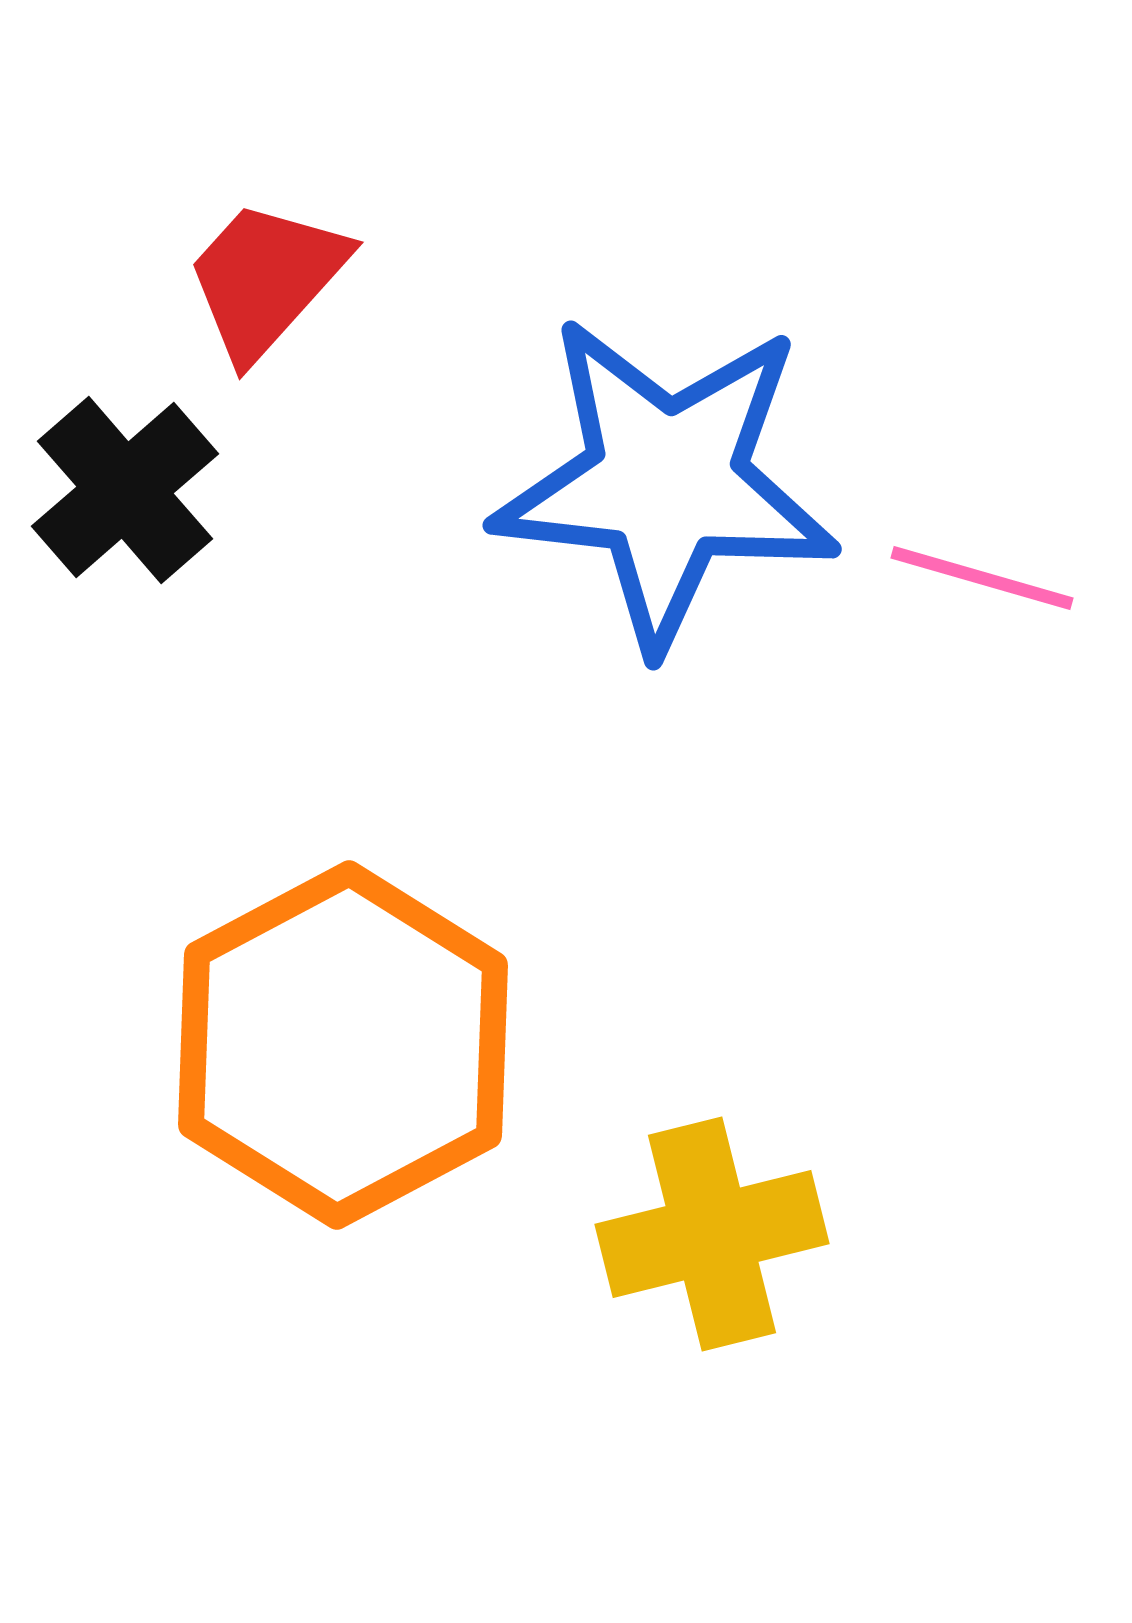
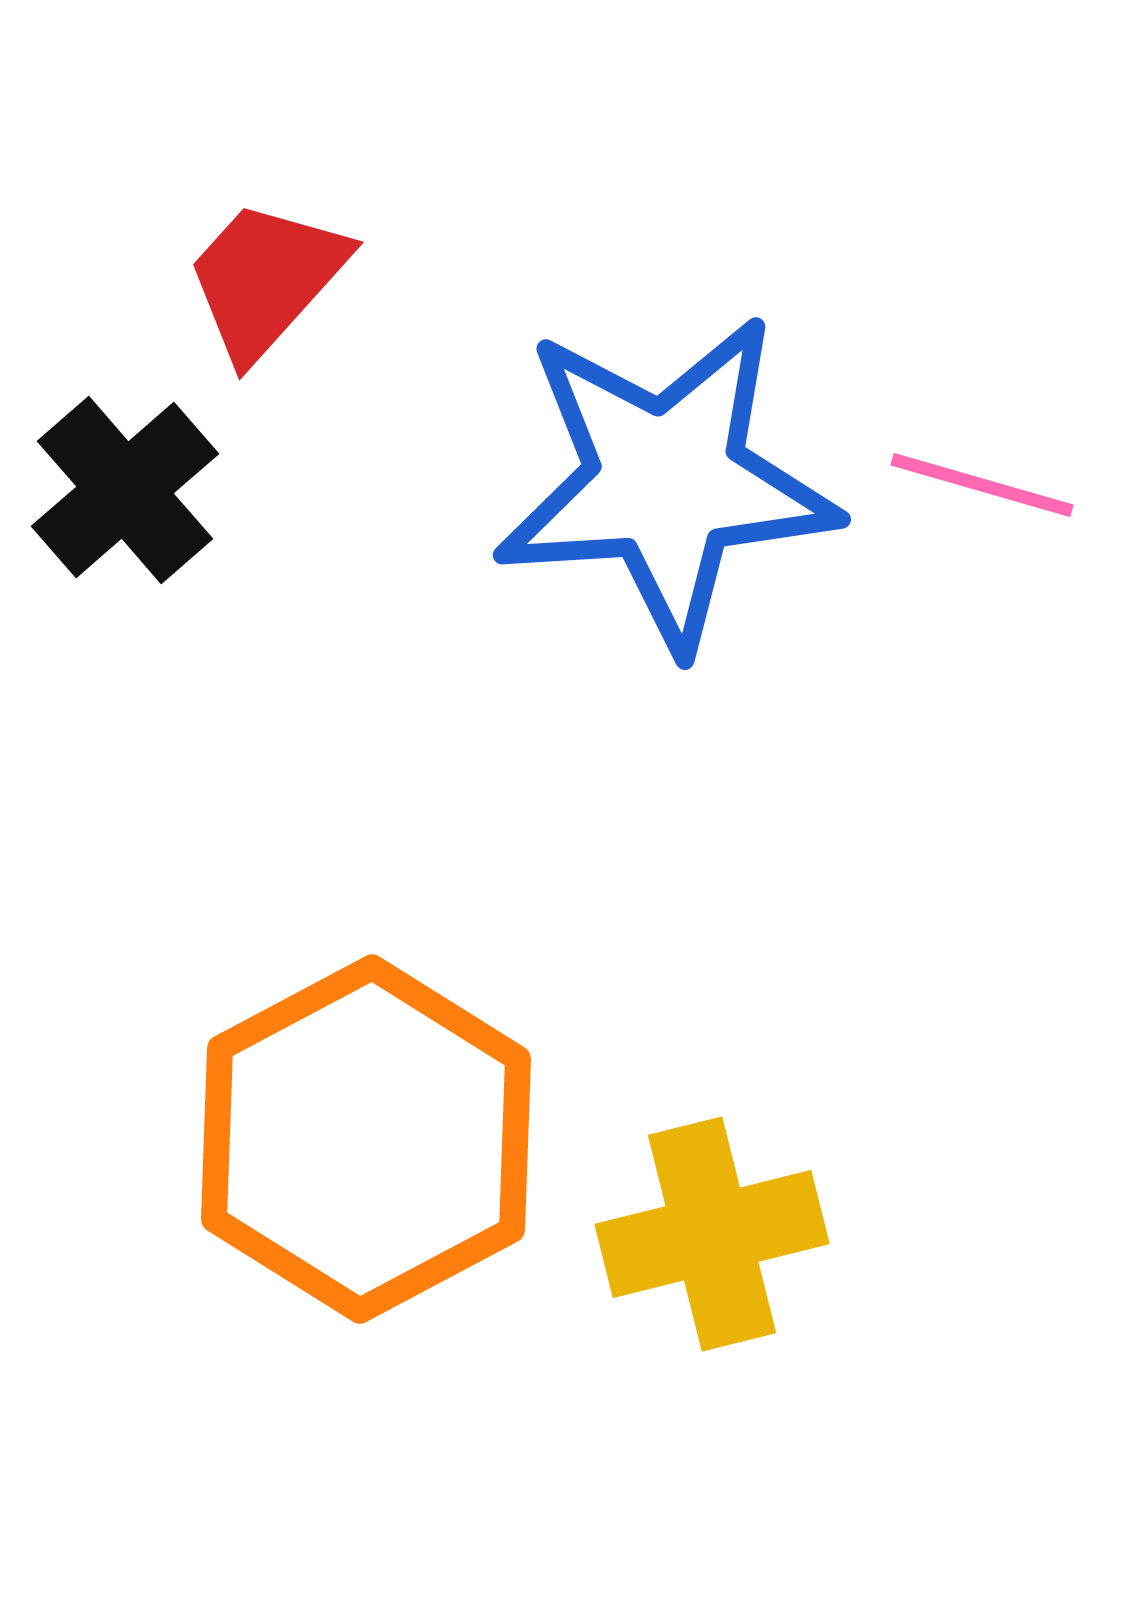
blue star: rotated 10 degrees counterclockwise
pink line: moved 93 px up
orange hexagon: moved 23 px right, 94 px down
